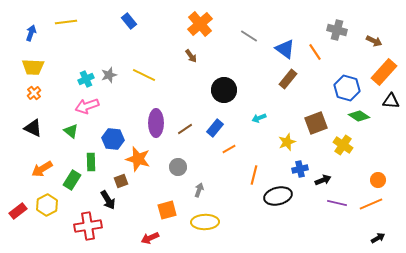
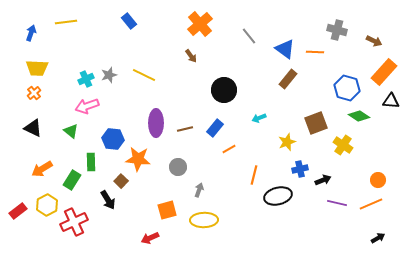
gray line at (249, 36): rotated 18 degrees clockwise
orange line at (315, 52): rotated 54 degrees counterclockwise
yellow trapezoid at (33, 67): moved 4 px right, 1 px down
brown line at (185, 129): rotated 21 degrees clockwise
orange star at (138, 159): rotated 10 degrees counterclockwise
brown square at (121, 181): rotated 24 degrees counterclockwise
yellow ellipse at (205, 222): moved 1 px left, 2 px up
red cross at (88, 226): moved 14 px left, 4 px up; rotated 16 degrees counterclockwise
